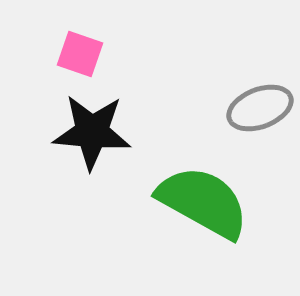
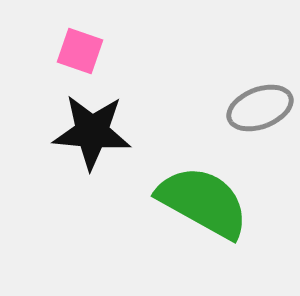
pink square: moved 3 px up
